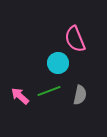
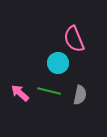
pink semicircle: moved 1 px left
green line: rotated 35 degrees clockwise
pink arrow: moved 3 px up
